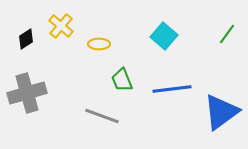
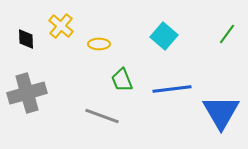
black diamond: rotated 60 degrees counterclockwise
blue triangle: rotated 24 degrees counterclockwise
